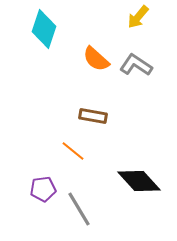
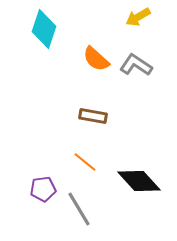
yellow arrow: rotated 20 degrees clockwise
orange line: moved 12 px right, 11 px down
